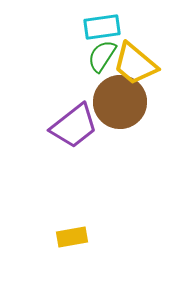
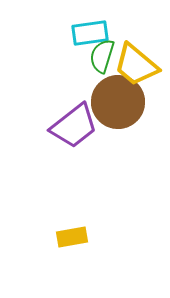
cyan rectangle: moved 12 px left, 6 px down
green semicircle: rotated 16 degrees counterclockwise
yellow trapezoid: moved 1 px right, 1 px down
brown circle: moved 2 px left
